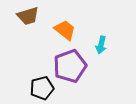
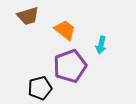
black pentagon: moved 2 px left
